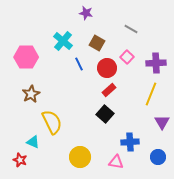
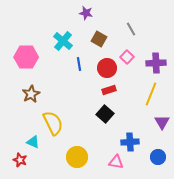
gray line: rotated 32 degrees clockwise
brown square: moved 2 px right, 4 px up
blue line: rotated 16 degrees clockwise
red rectangle: rotated 24 degrees clockwise
yellow semicircle: moved 1 px right, 1 px down
yellow circle: moved 3 px left
